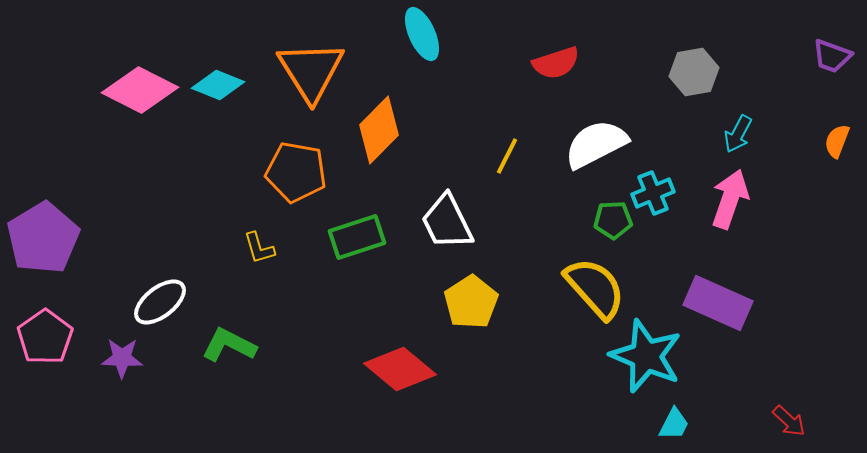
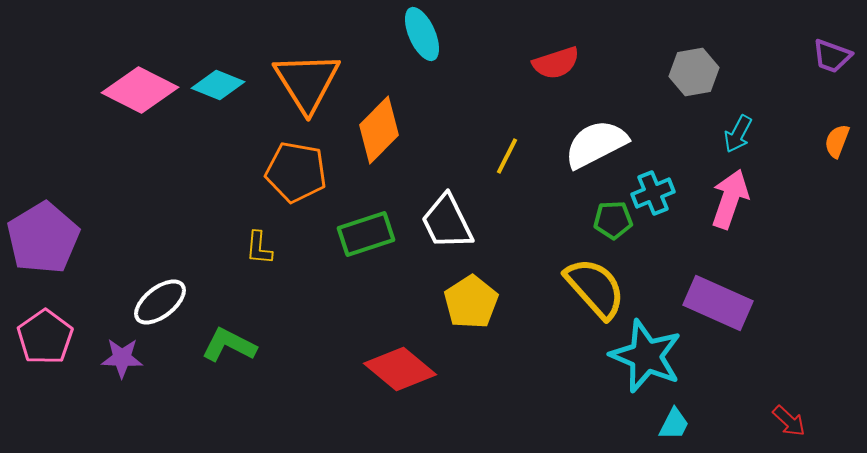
orange triangle: moved 4 px left, 11 px down
green rectangle: moved 9 px right, 3 px up
yellow L-shape: rotated 21 degrees clockwise
